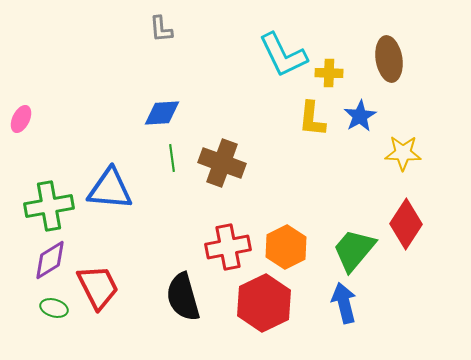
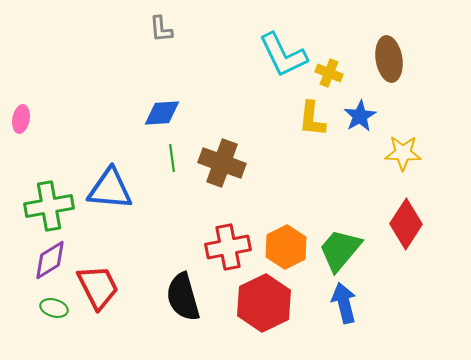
yellow cross: rotated 20 degrees clockwise
pink ellipse: rotated 16 degrees counterclockwise
green trapezoid: moved 14 px left
